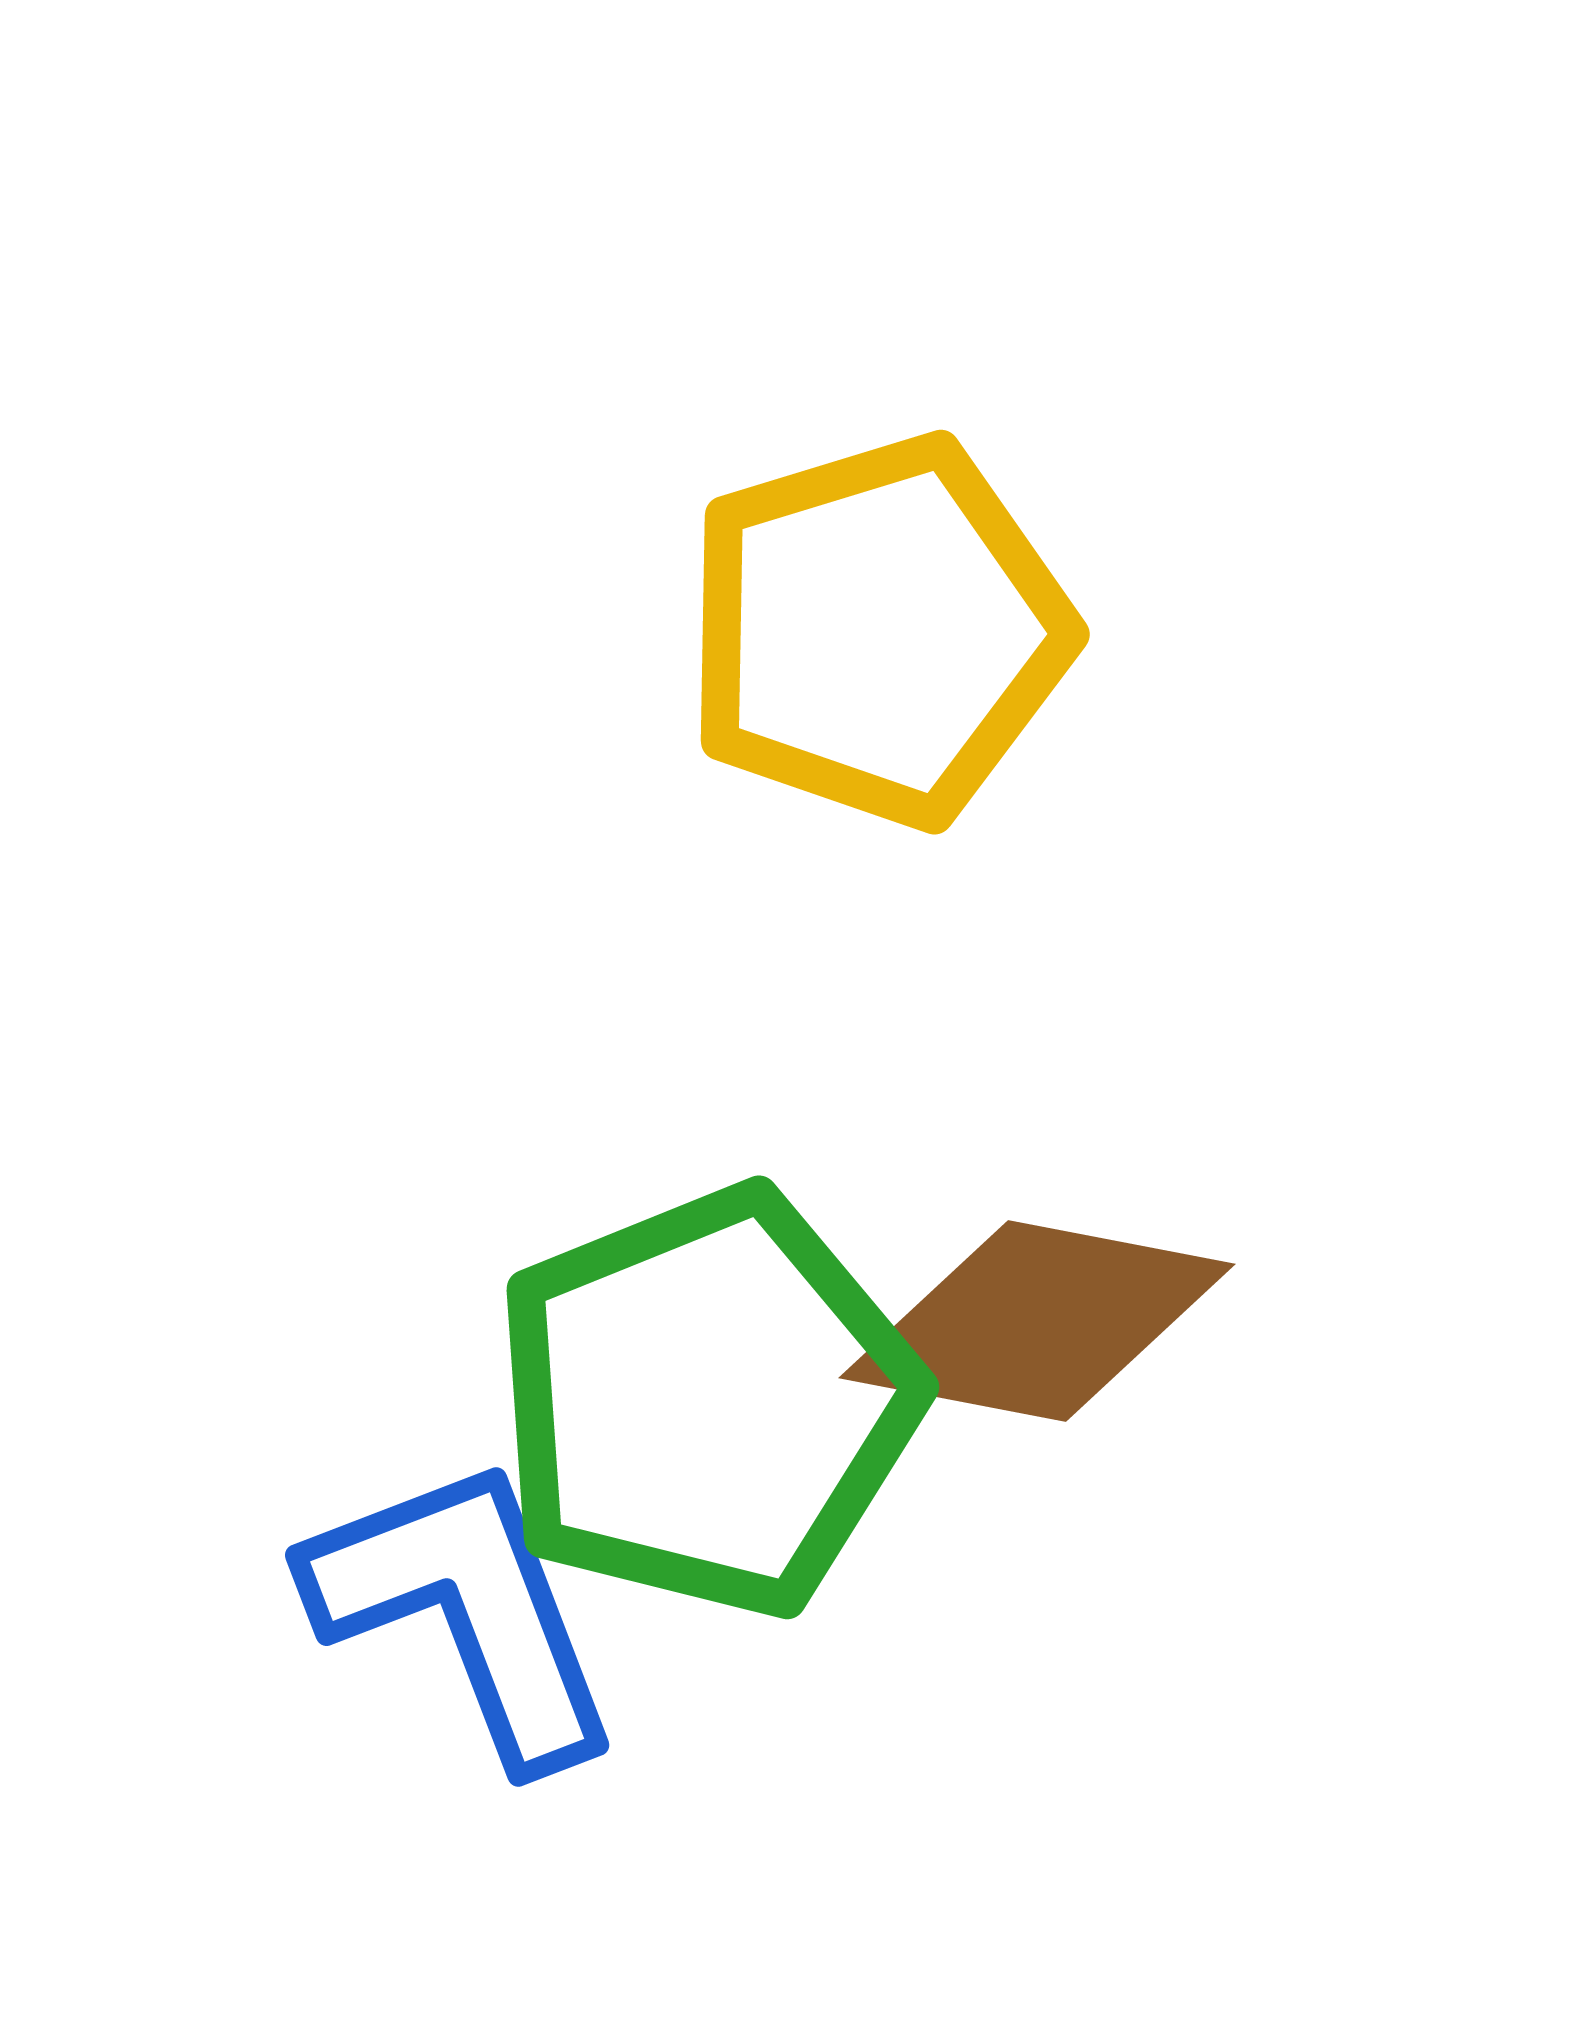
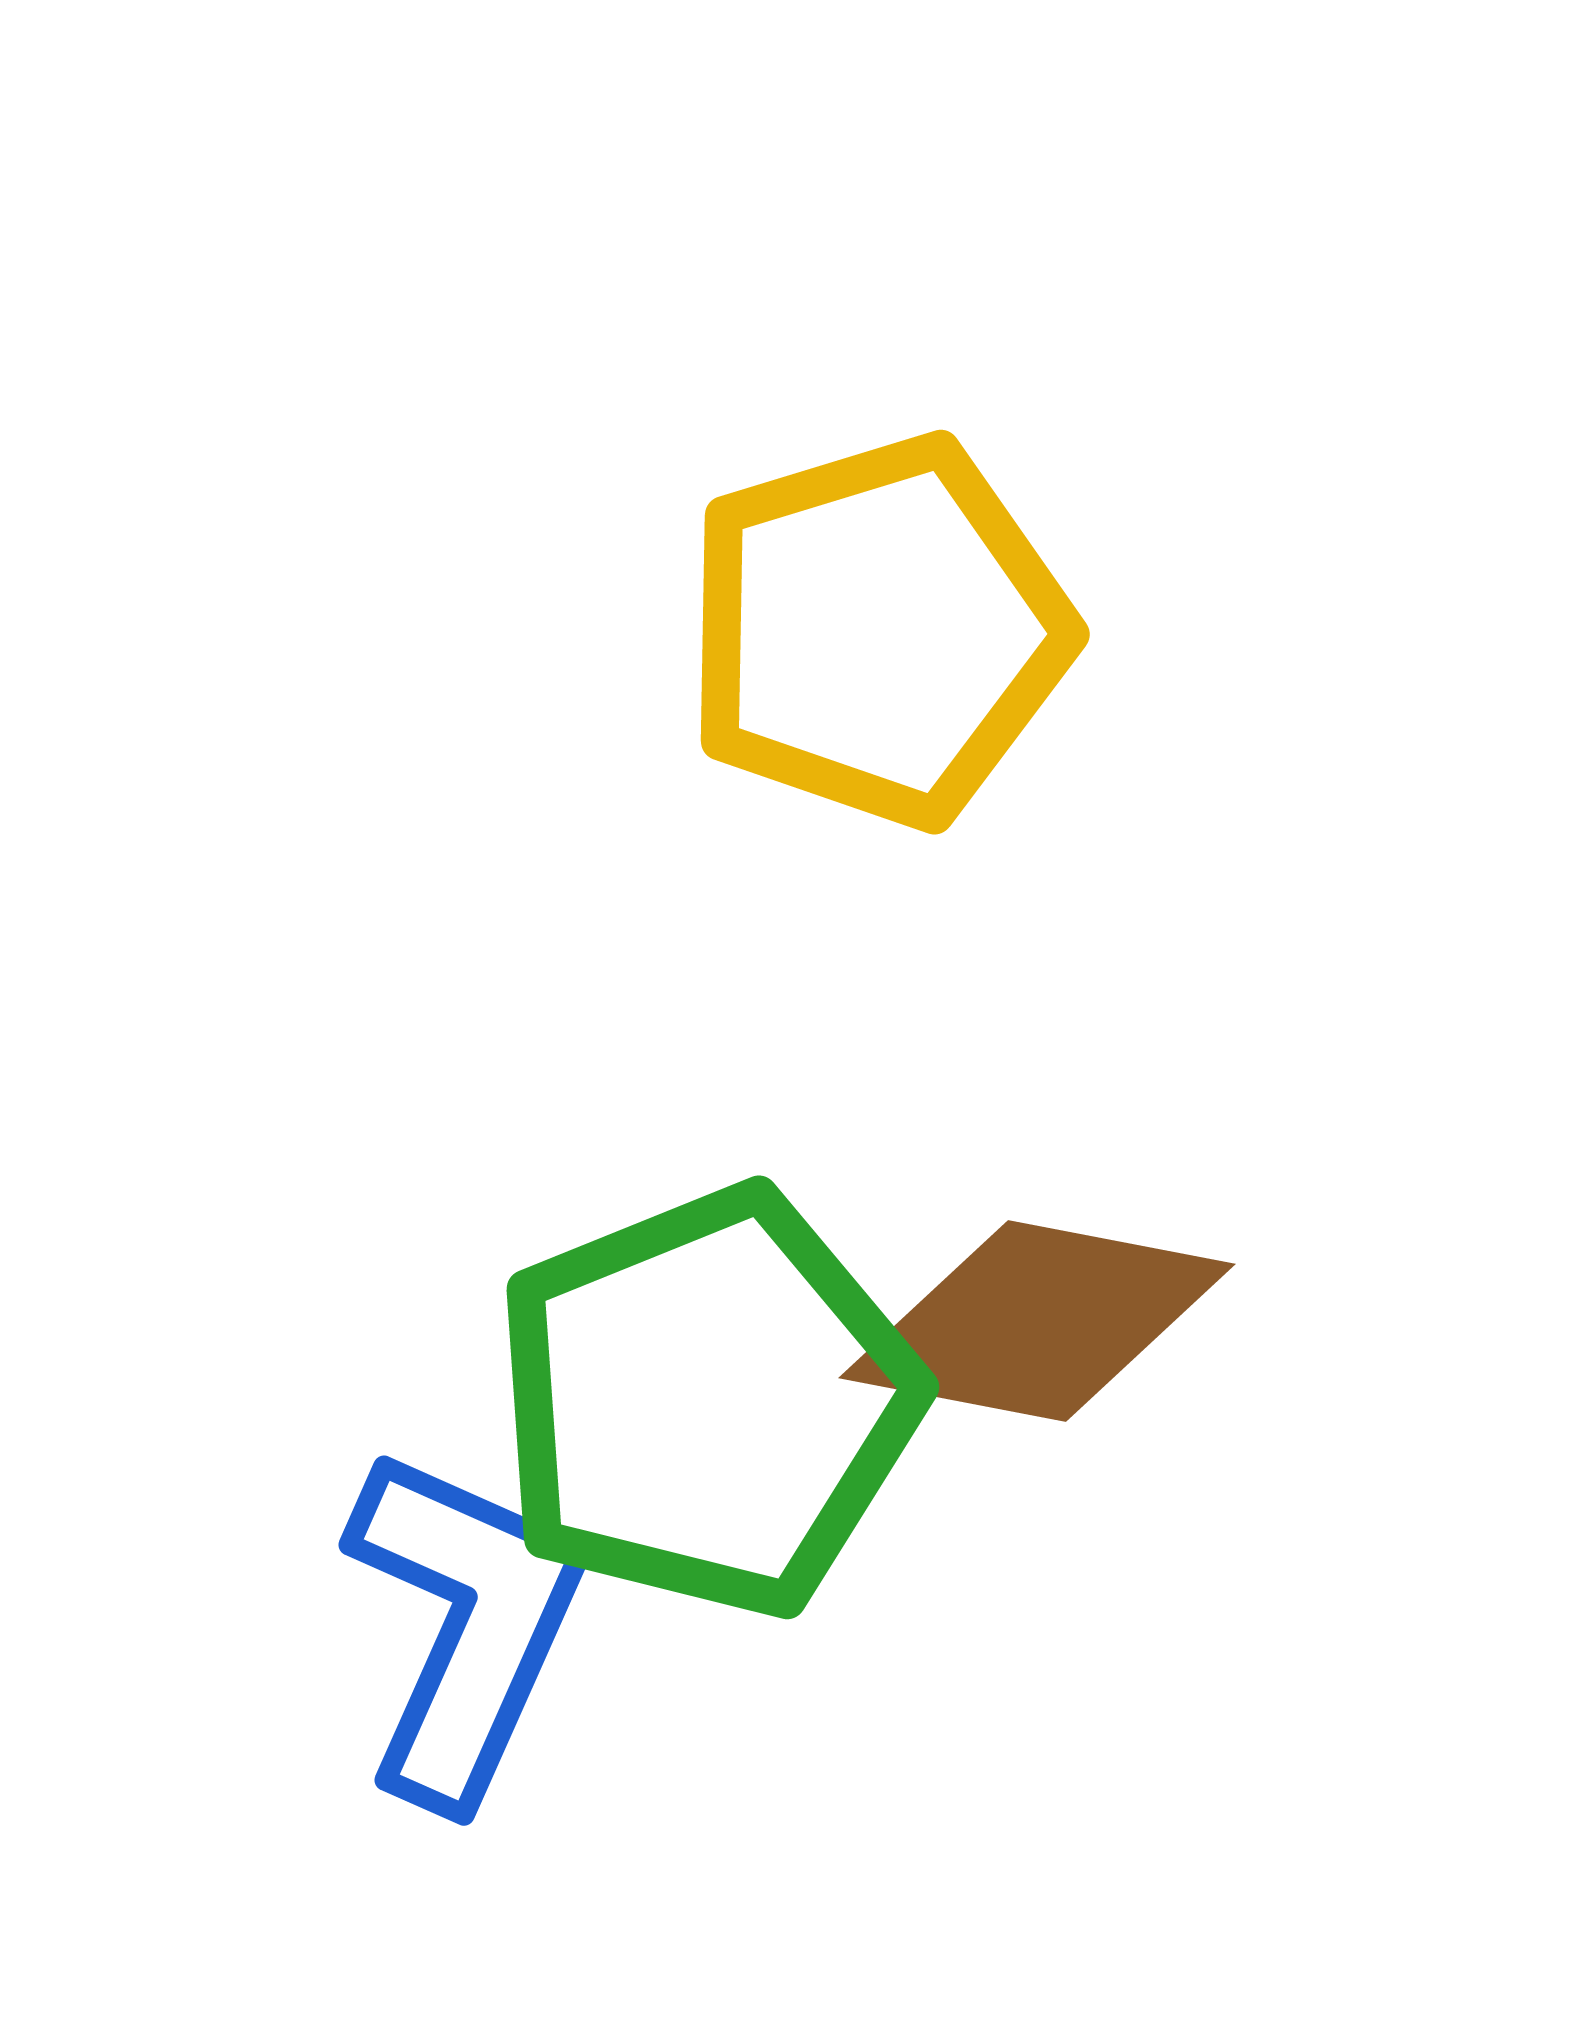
blue L-shape: moved 15 px down; rotated 45 degrees clockwise
